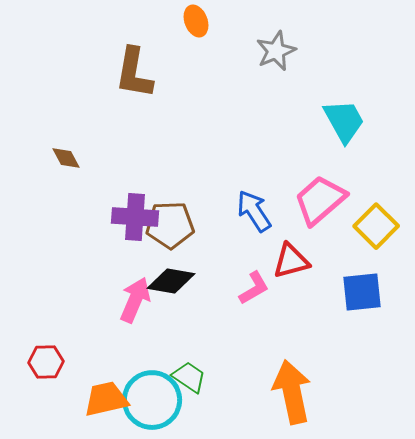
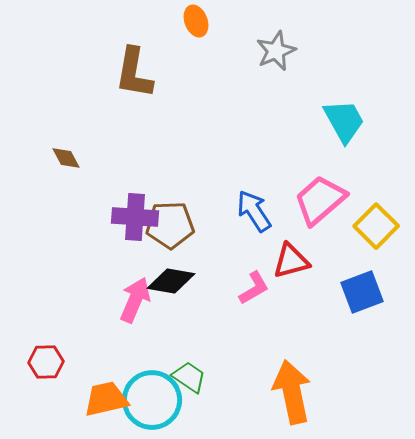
blue square: rotated 15 degrees counterclockwise
